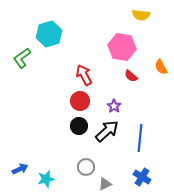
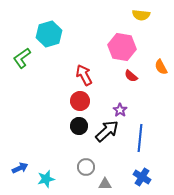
purple star: moved 6 px right, 4 px down
blue arrow: moved 1 px up
gray triangle: rotated 24 degrees clockwise
